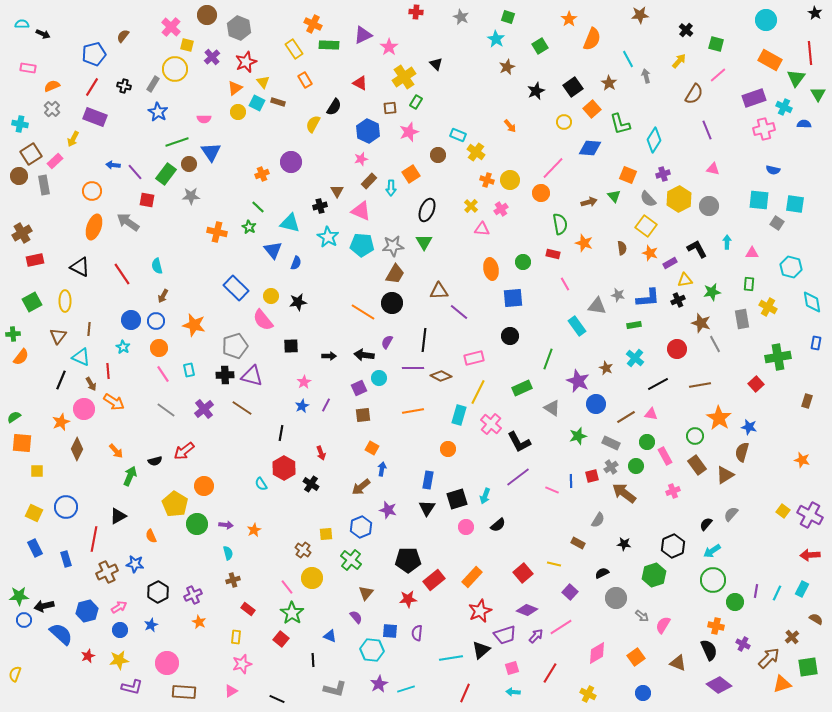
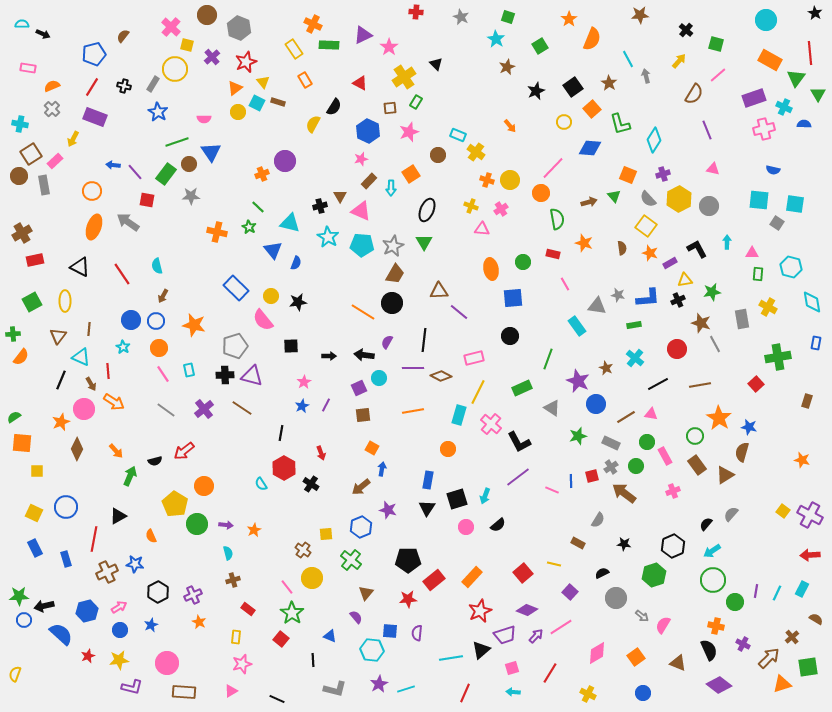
purple circle at (291, 162): moved 6 px left, 1 px up
brown triangle at (337, 191): moved 3 px right, 5 px down
yellow cross at (471, 206): rotated 24 degrees counterclockwise
green semicircle at (560, 224): moved 3 px left, 5 px up
gray star at (393, 246): rotated 20 degrees counterclockwise
green rectangle at (749, 284): moved 9 px right, 10 px up
